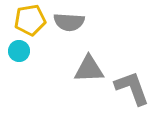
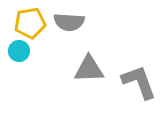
yellow pentagon: moved 3 px down
gray L-shape: moved 7 px right, 6 px up
